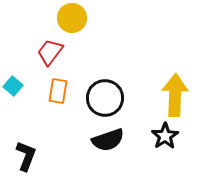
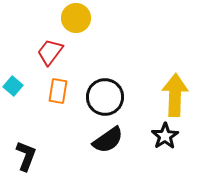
yellow circle: moved 4 px right
black circle: moved 1 px up
black semicircle: rotated 16 degrees counterclockwise
